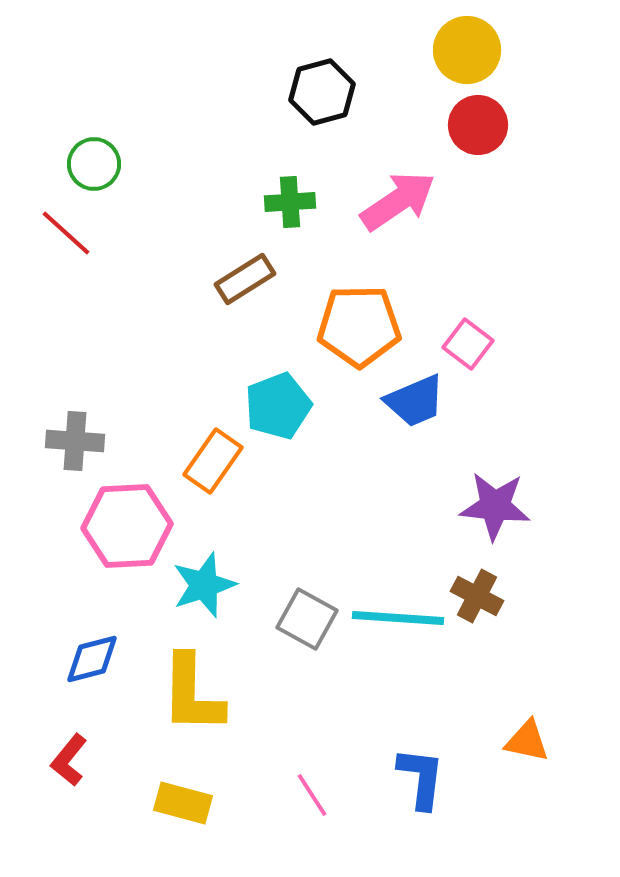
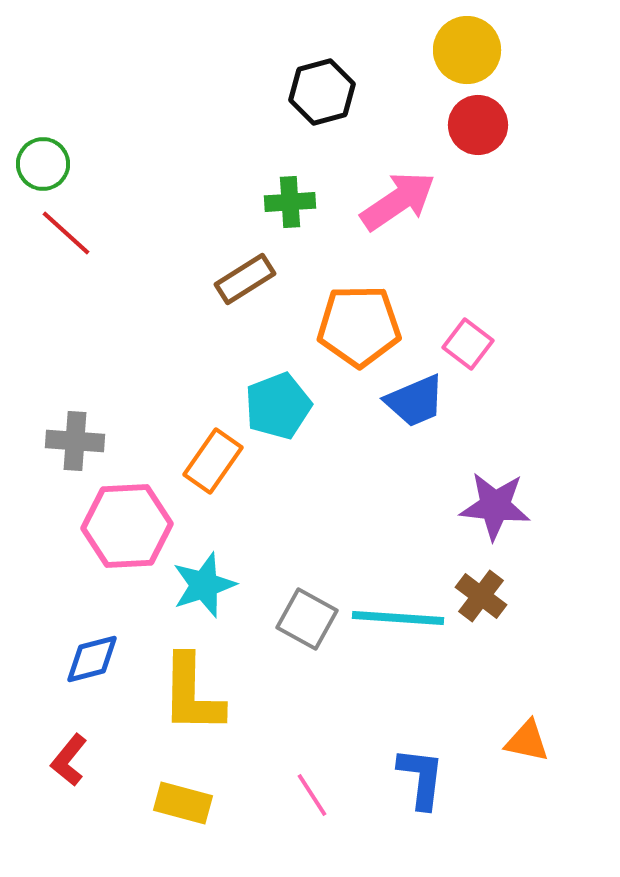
green circle: moved 51 px left
brown cross: moved 4 px right; rotated 9 degrees clockwise
